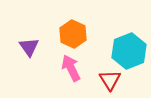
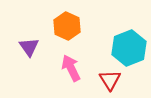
orange hexagon: moved 6 px left, 8 px up
cyan hexagon: moved 3 px up
